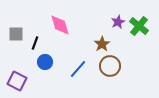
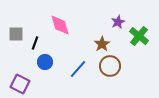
green cross: moved 10 px down
purple square: moved 3 px right, 3 px down
